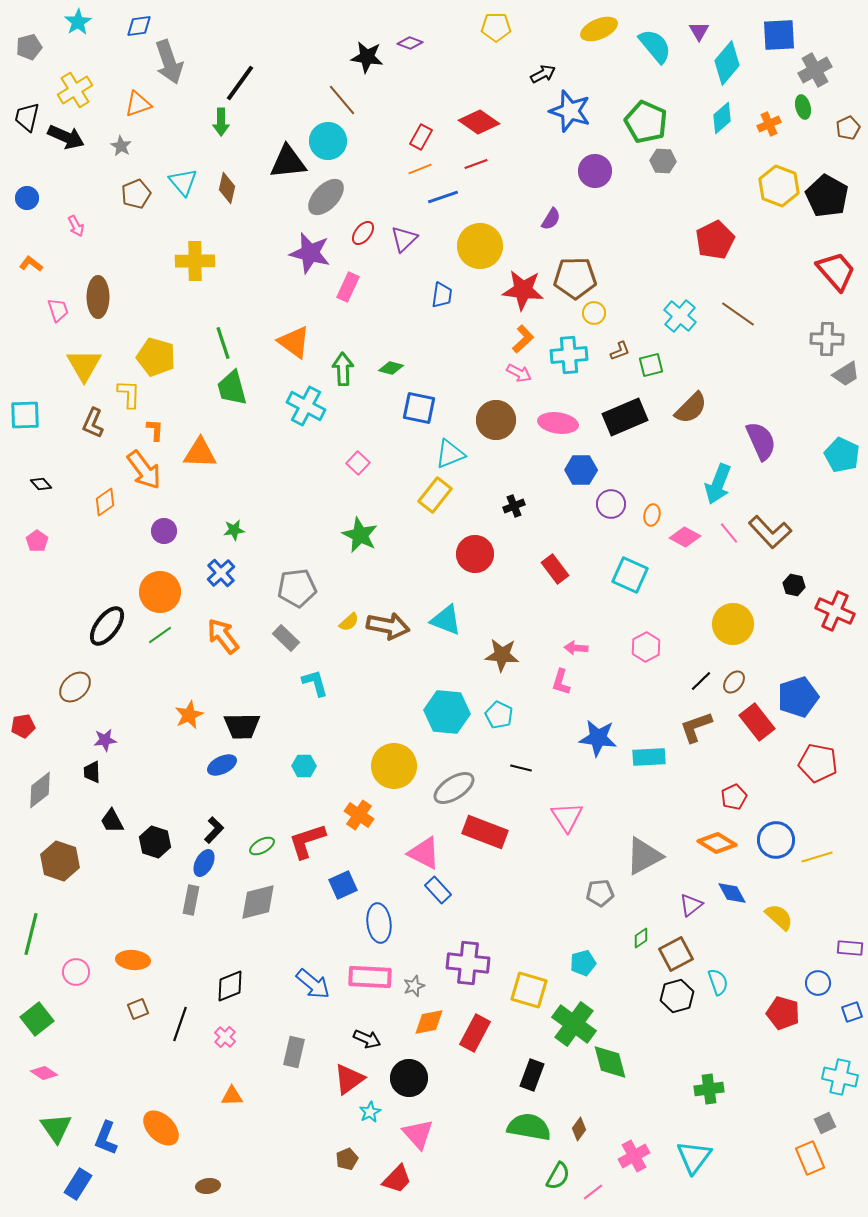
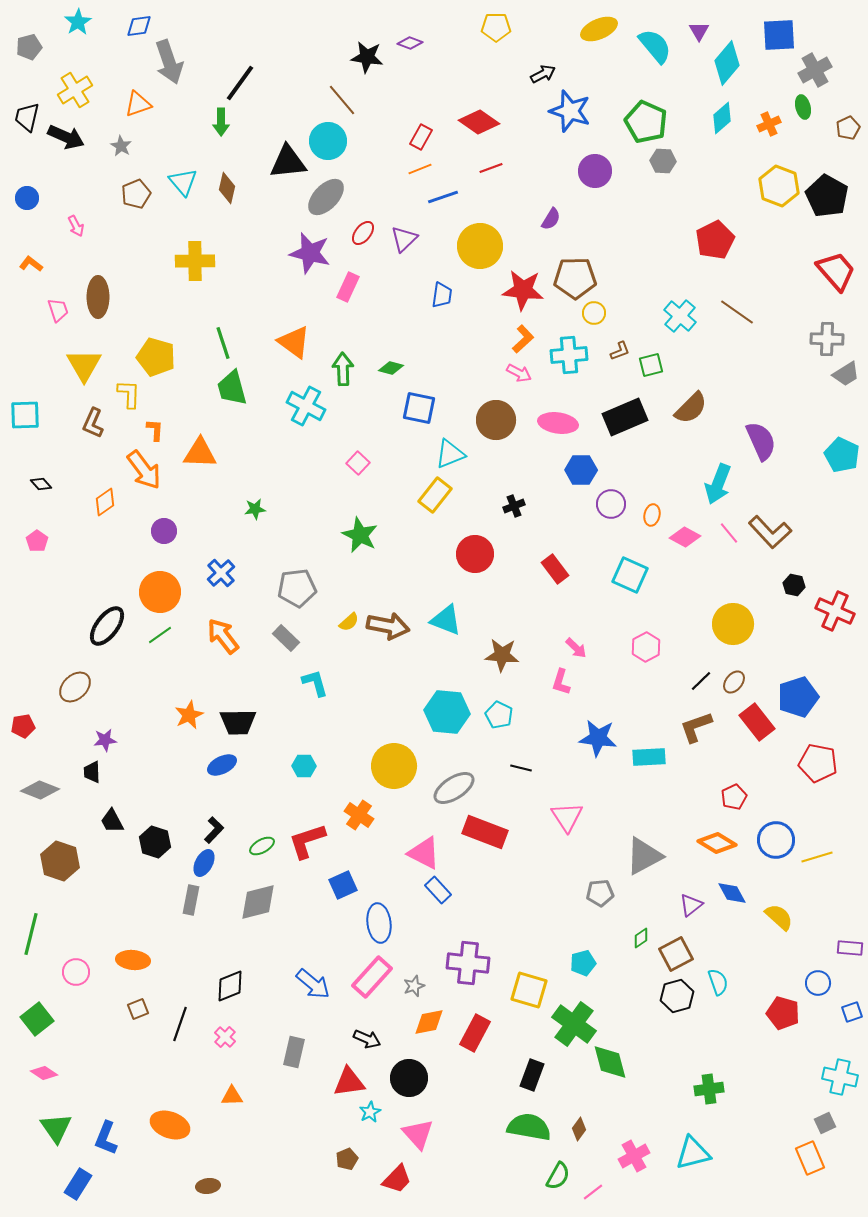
red line at (476, 164): moved 15 px right, 4 px down
brown line at (738, 314): moved 1 px left, 2 px up
green star at (234, 530): moved 21 px right, 21 px up
pink arrow at (576, 648): rotated 140 degrees counterclockwise
black trapezoid at (242, 726): moved 4 px left, 4 px up
gray diamond at (40, 790): rotated 60 degrees clockwise
pink rectangle at (370, 977): moved 2 px right; rotated 51 degrees counterclockwise
red triangle at (349, 1079): moved 3 px down; rotated 28 degrees clockwise
orange ellipse at (161, 1128): moved 9 px right, 3 px up; rotated 24 degrees counterclockwise
cyan triangle at (694, 1157): moved 1 px left, 4 px up; rotated 39 degrees clockwise
